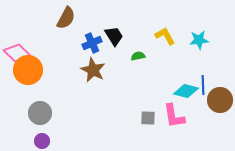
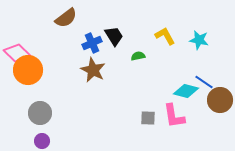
brown semicircle: rotated 25 degrees clockwise
cyan star: rotated 18 degrees clockwise
blue line: moved 1 px right, 3 px up; rotated 54 degrees counterclockwise
